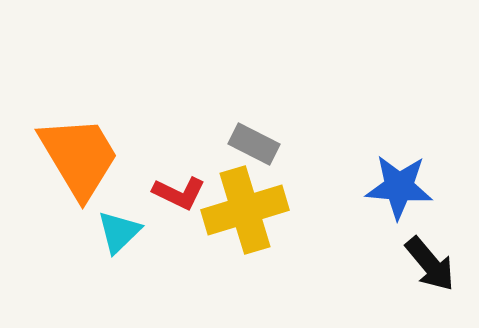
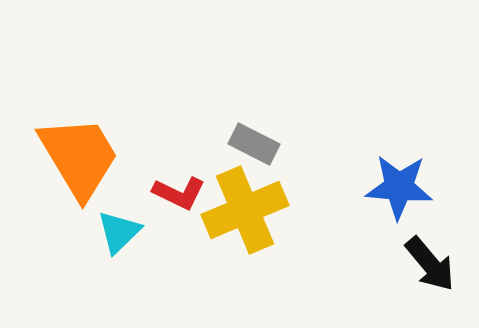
yellow cross: rotated 6 degrees counterclockwise
